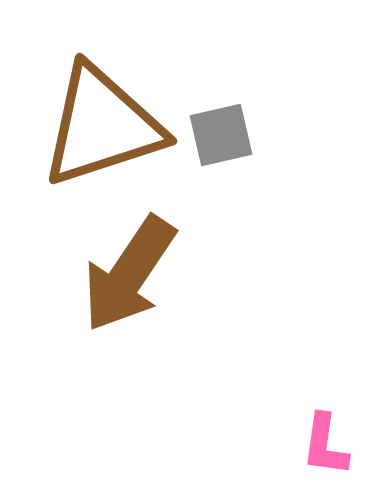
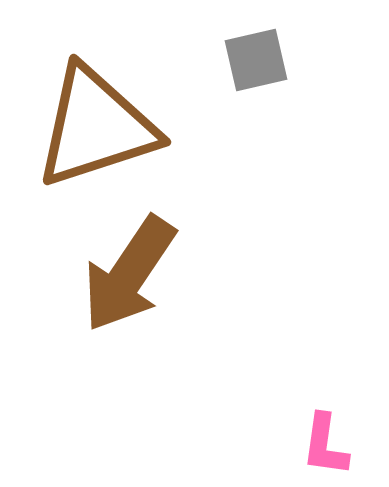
brown triangle: moved 6 px left, 1 px down
gray square: moved 35 px right, 75 px up
